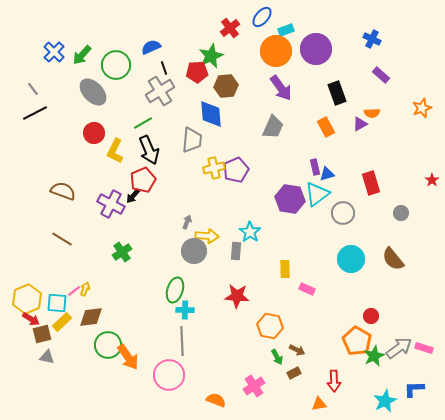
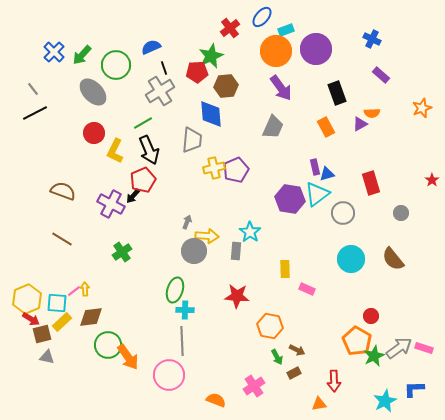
yellow arrow at (85, 289): rotated 24 degrees counterclockwise
